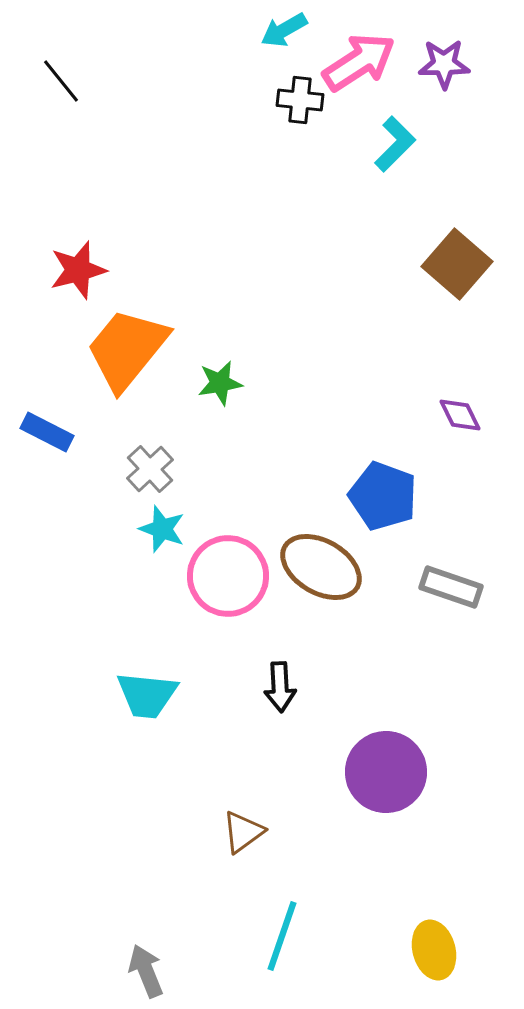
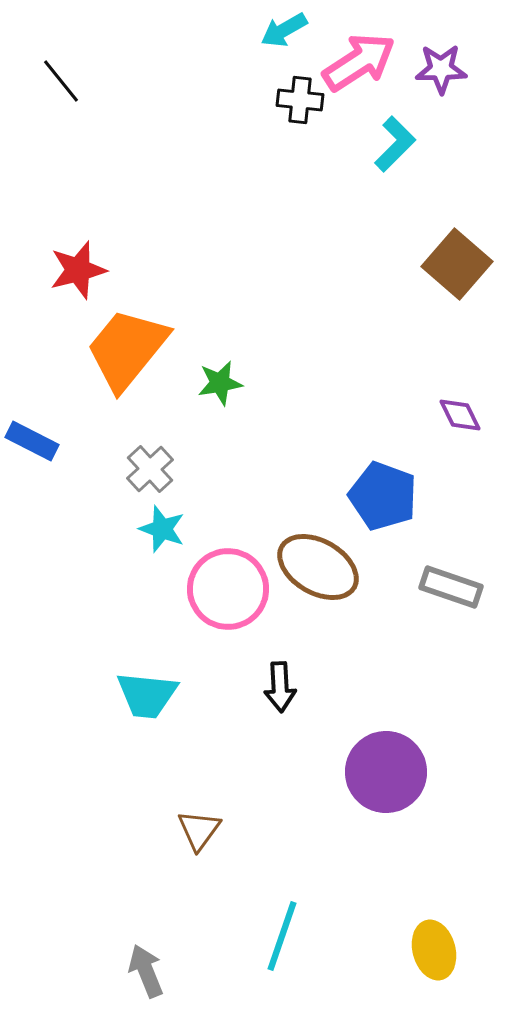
purple star: moved 3 px left, 5 px down
blue rectangle: moved 15 px left, 9 px down
brown ellipse: moved 3 px left
pink circle: moved 13 px down
brown triangle: moved 44 px left, 2 px up; rotated 18 degrees counterclockwise
